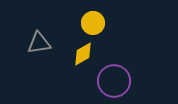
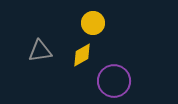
gray triangle: moved 1 px right, 8 px down
yellow diamond: moved 1 px left, 1 px down
